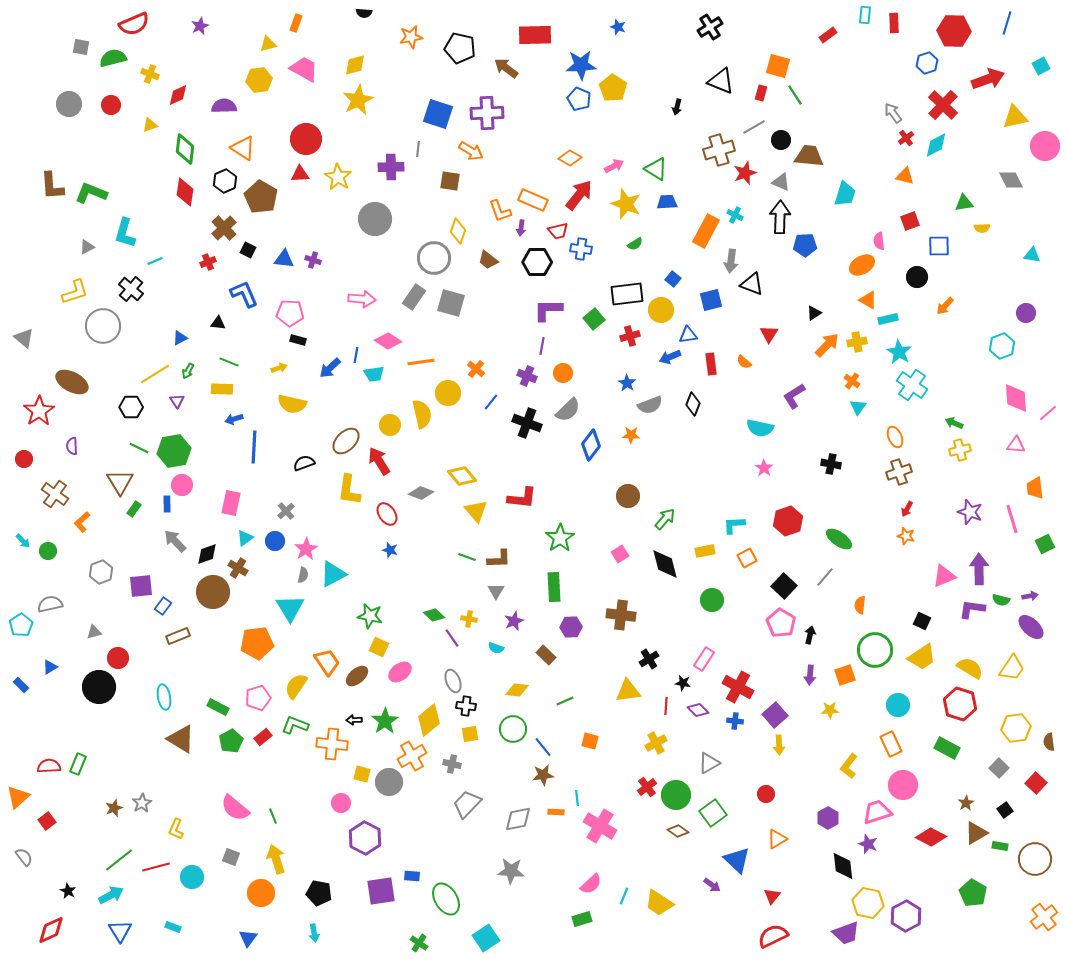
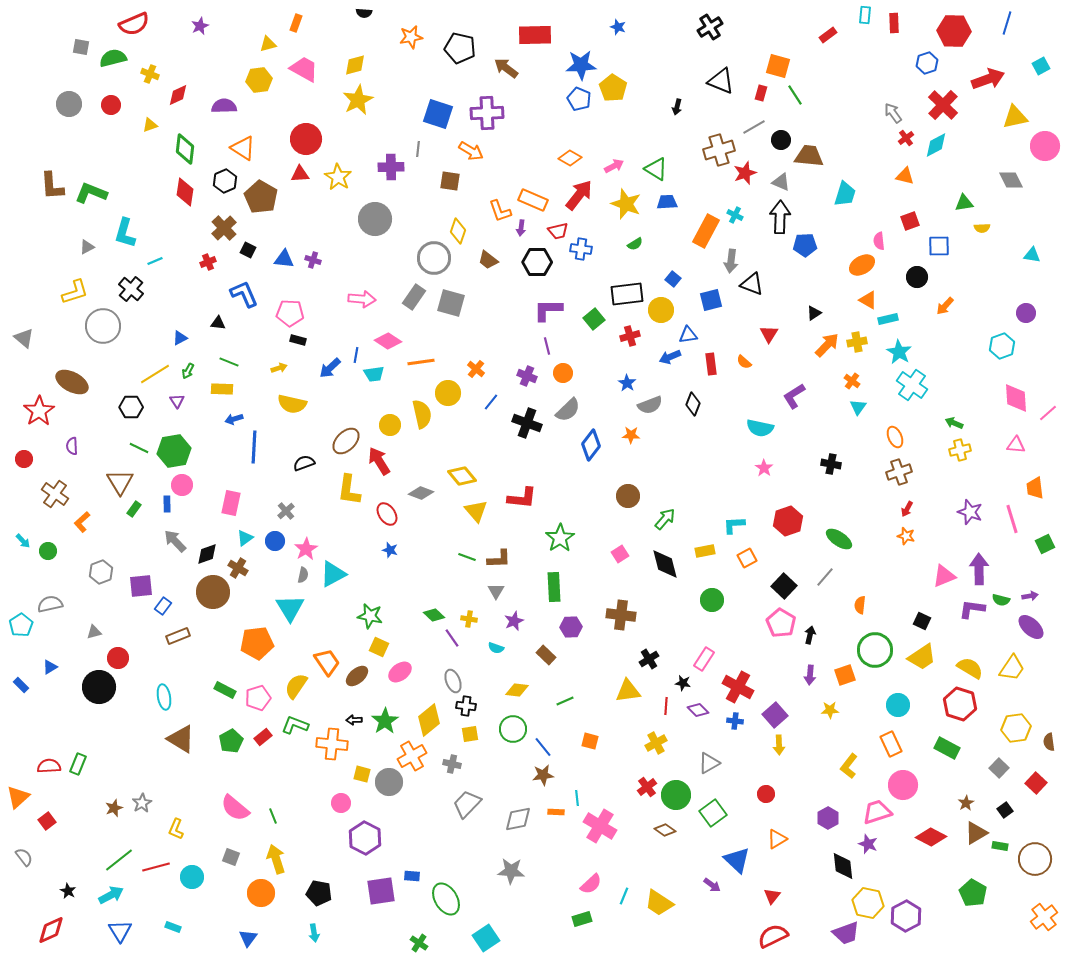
purple line at (542, 346): moved 5 px right; rotated 24 degrees counterclockwise
green rectangle at (218, 707): moved 7 px right, 17 px up
brown diamond at (678, 831): moved 13 px left, 1 px up
